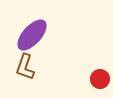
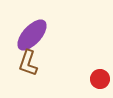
brown L-shape: moved 3 px right, 4 px up
